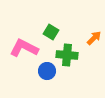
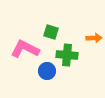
green square: rotated 14 degrees counterclockwise
orange arrow: rotated 42 degrees clockwise
pink L-shape: moved 1 px right, 1 px down
